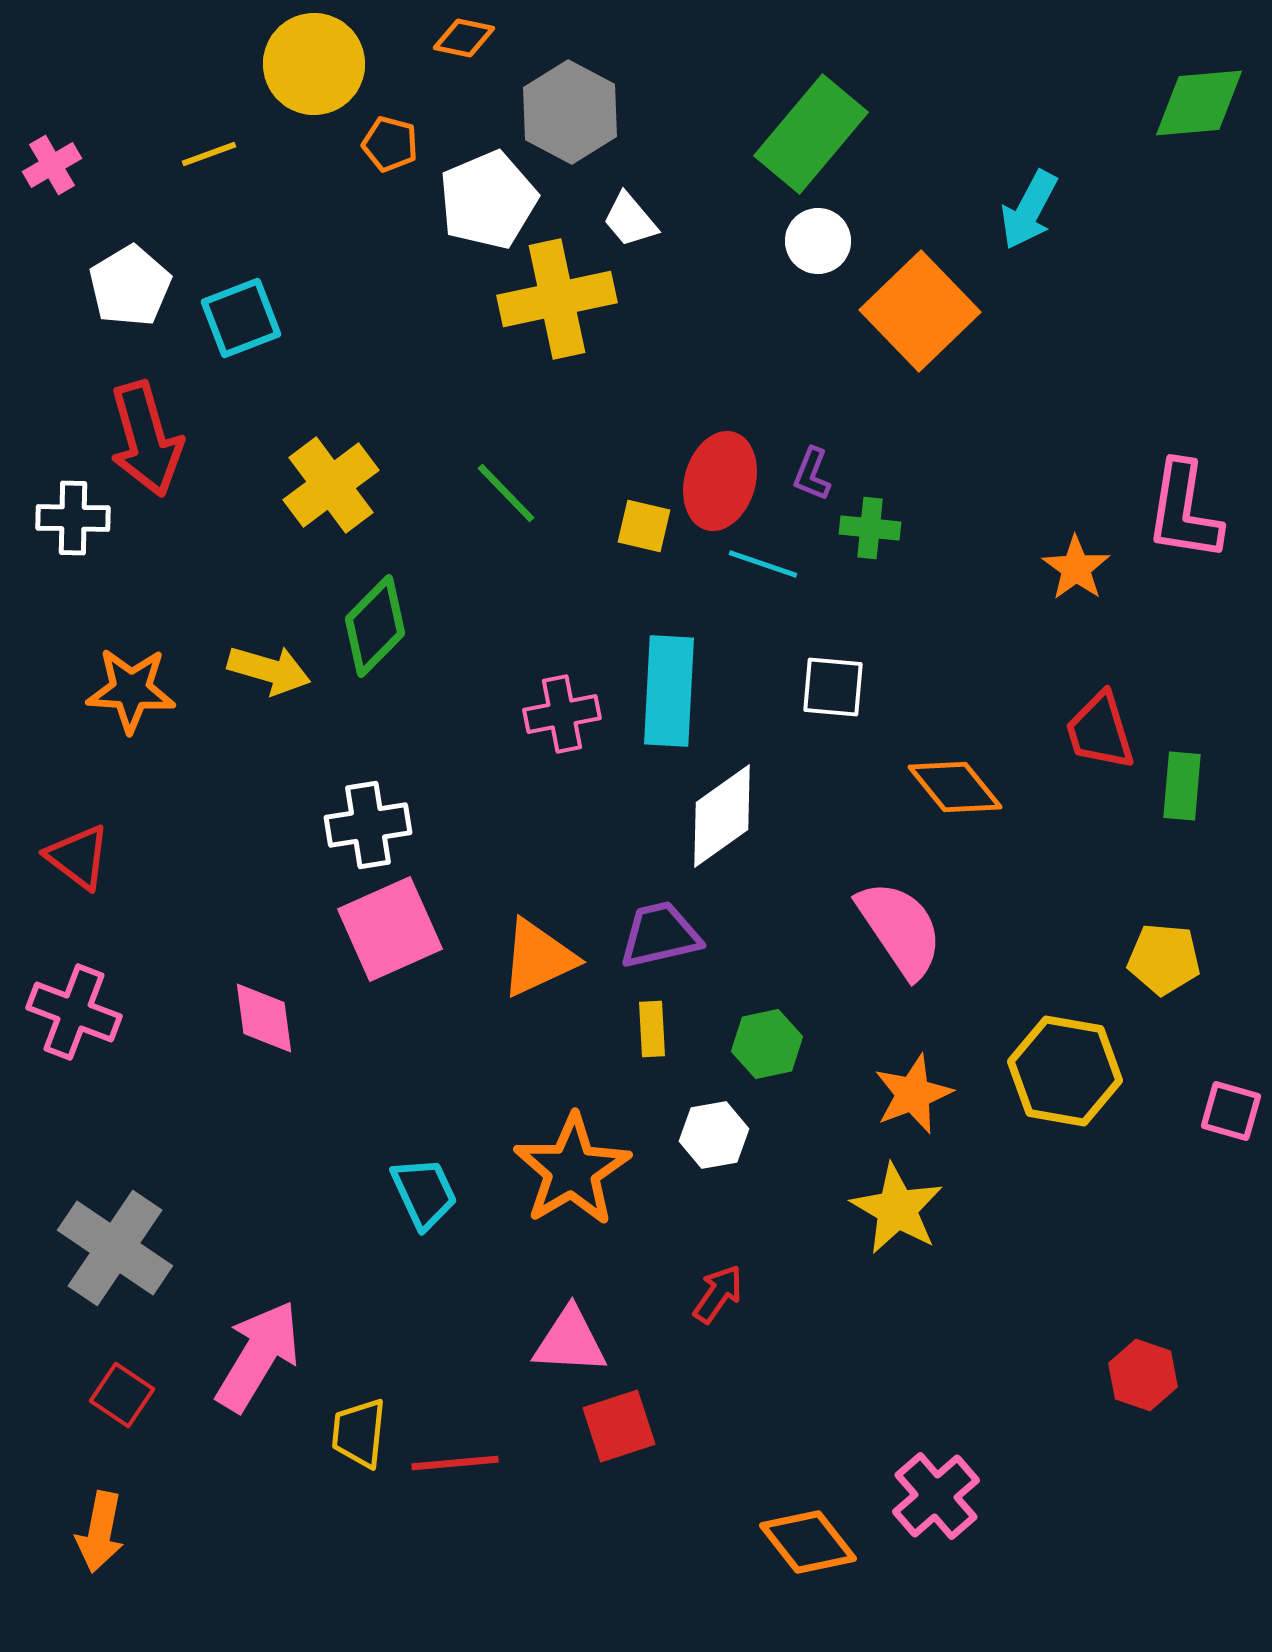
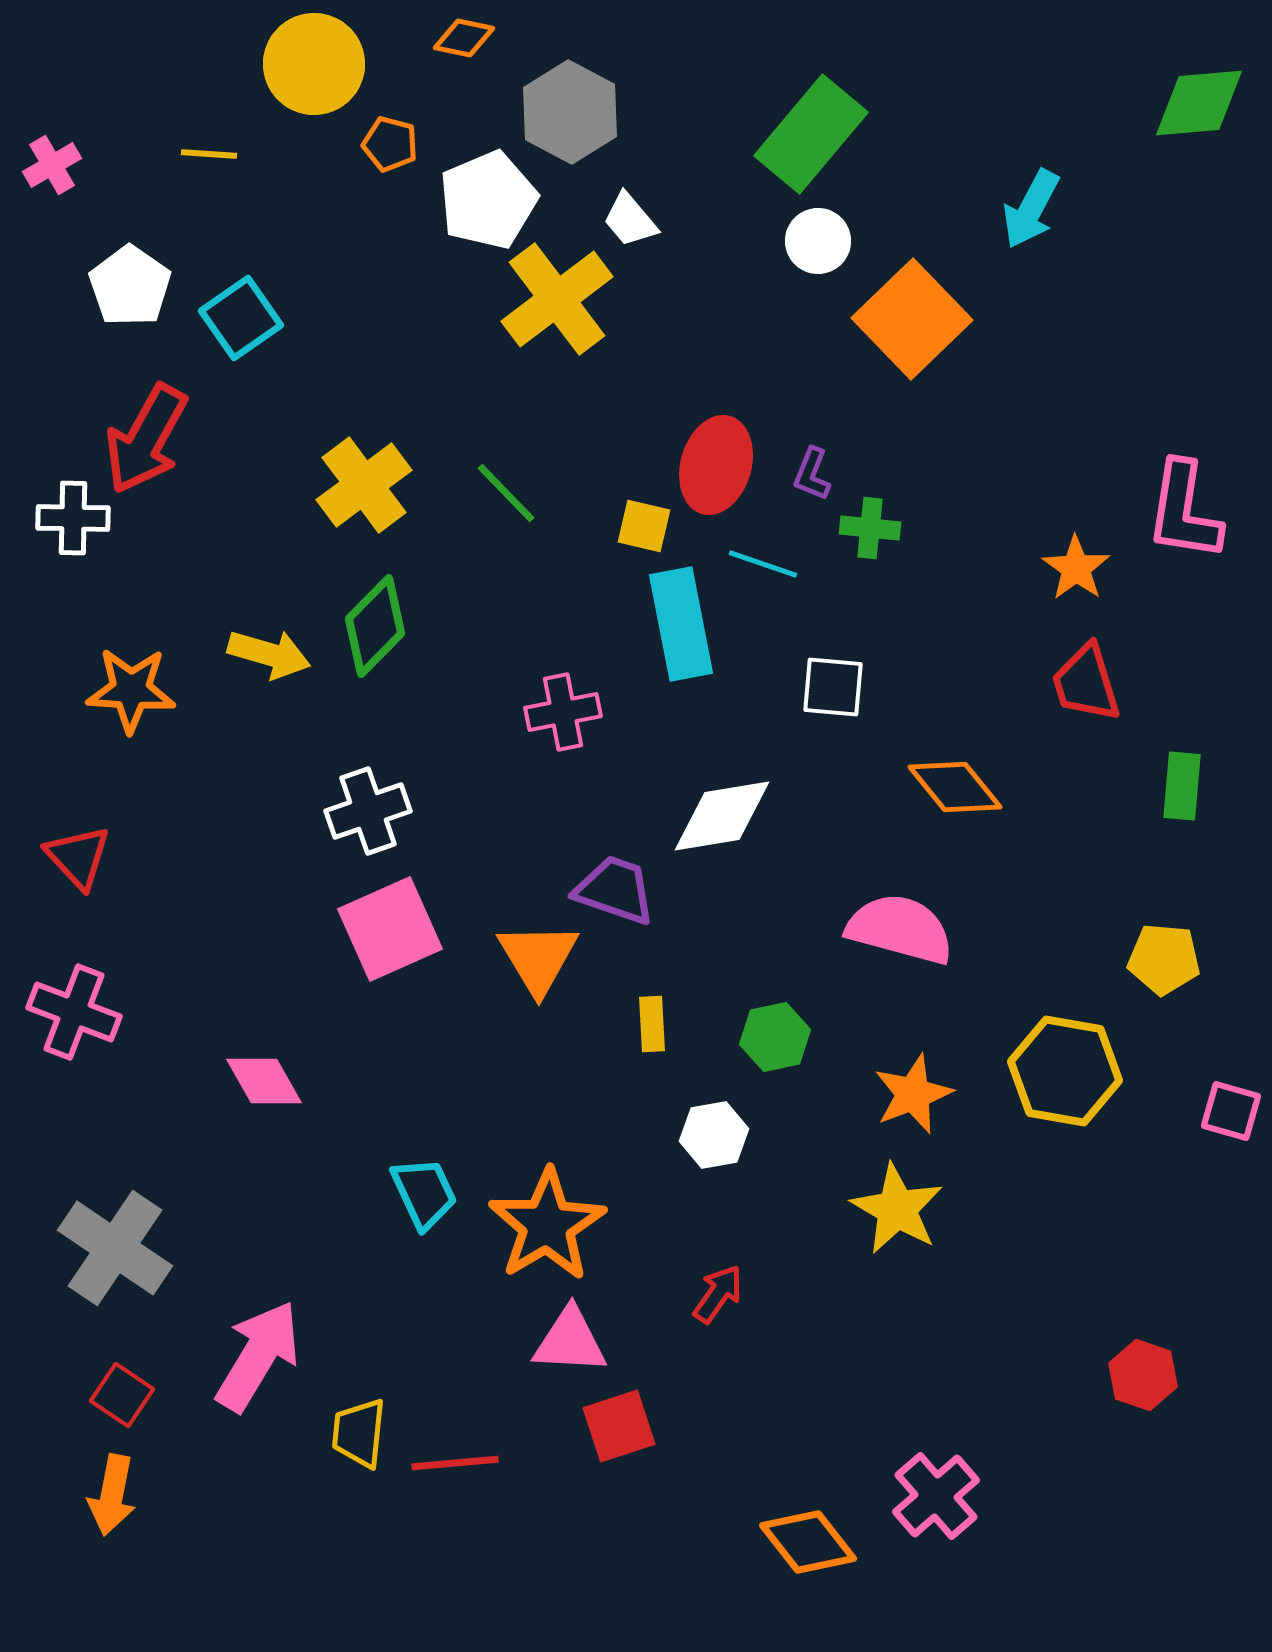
yellow line at (209, 154): rotated 24 degrees clockwise
cyan arrow at (1029, 210): moved 2 px right, 1 px up
white pentagon at (130, 286): rotated 6 degrees counterclockwise
yellow cross at (557, 299): rotated 25 degrees counterclockwise
orange square at (920, 311): moved 8 px left, 8 px down
cyan square at (241, 318): rotated 14 degrees counterclockwise
red arrow at (146, 439): rotated 45 degrees clockwise
red ellipse at (720, 481): moved 4 px left, 16 px up
yellow cross at (331, 485): moved 33 px right
yellow arrow at (269, 670): moved 16 px up
cyan rectangle at (669, 691): moved 12 px right, 67 px up; rotated 14 degrees counterclockwise
pink cross at (562, 714): moved 1 px right, 2 px up
red trapezoid at (1100, 731): moved 14 px left, 48 px up
white diamond at (722, 816): rotated 26 degrees clockwise
white cross at (368, 825): moved 14 px up; rotated 10 degrees counterclockwise
red triangle at (78, 857): rotated 10 degrees clockwise
pink semicircle at (900, 929): rotated 41 degrees counterclockwise
purple trapezoid at (660, 935): moved 45 px left, 45 px up; rotated 32 degrees clockwise
orange triangle at (538, 958): rotated 36 degrees counterclockwise
pink diamond at (264, 1018): moved 63 px down; rotated 22 degrees counterclockwise
yellow rectangle at (652, 1029): moved 5 px up
green hexagon at (767, 1044): moved 8 px right, 7 px up
orange star at (572, 1170): moved 25 px left, 55 px down
orange arrow at (100, 1532): moved 12 px right, 37 px up
